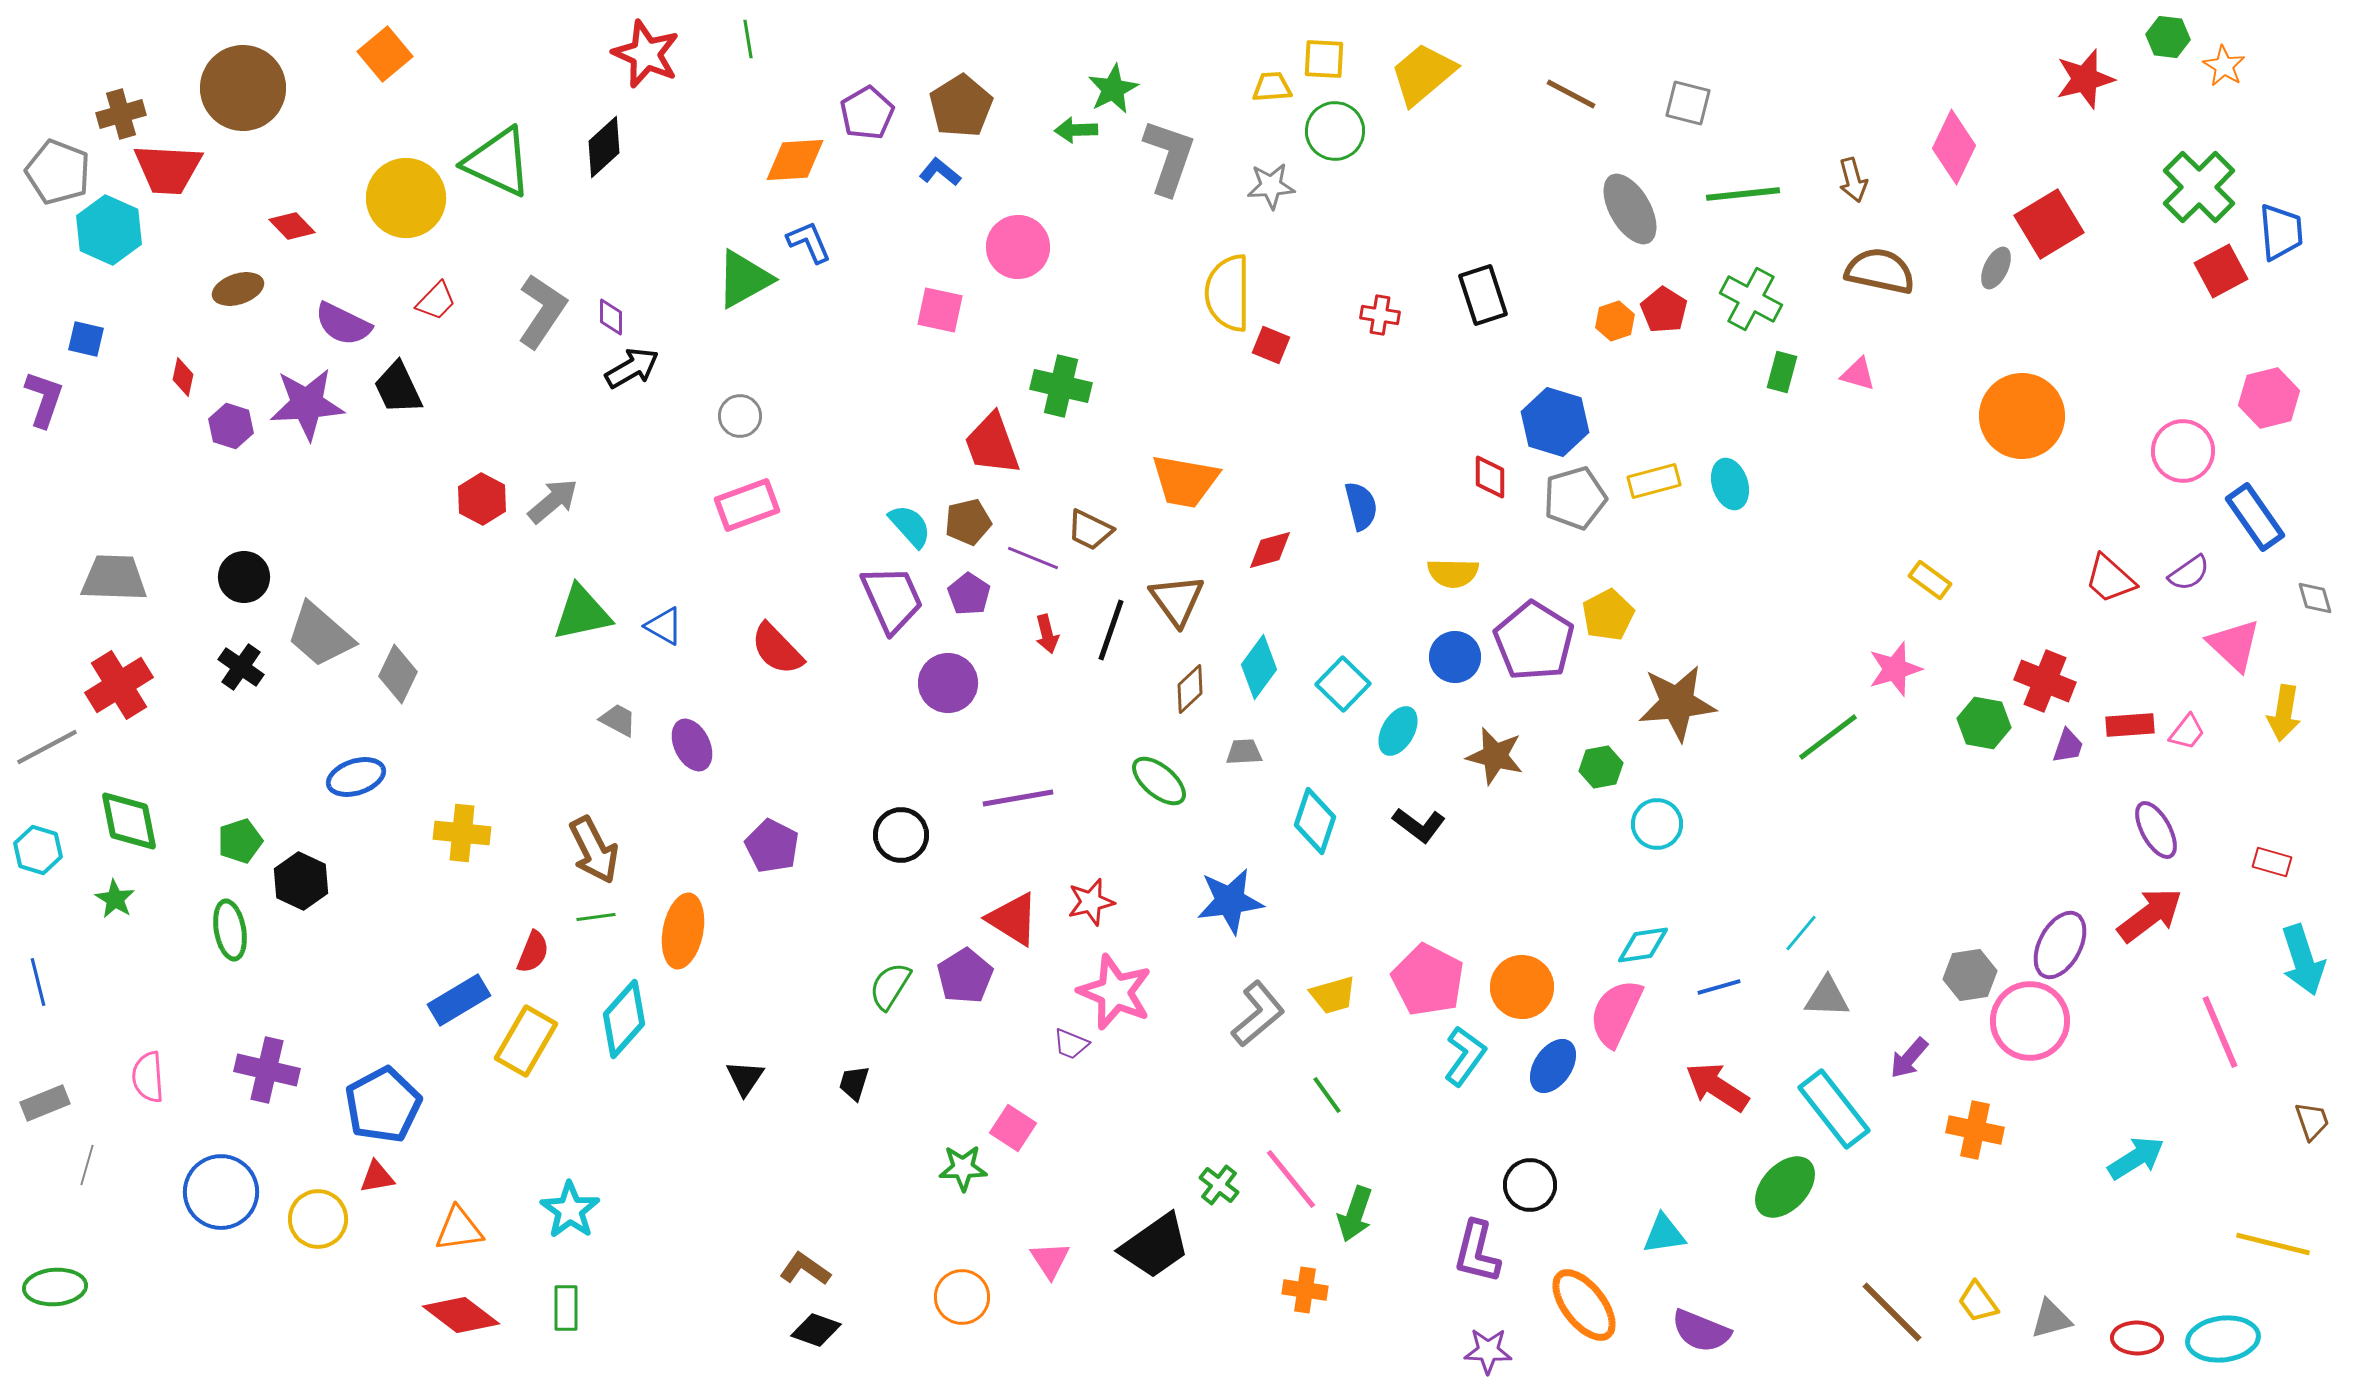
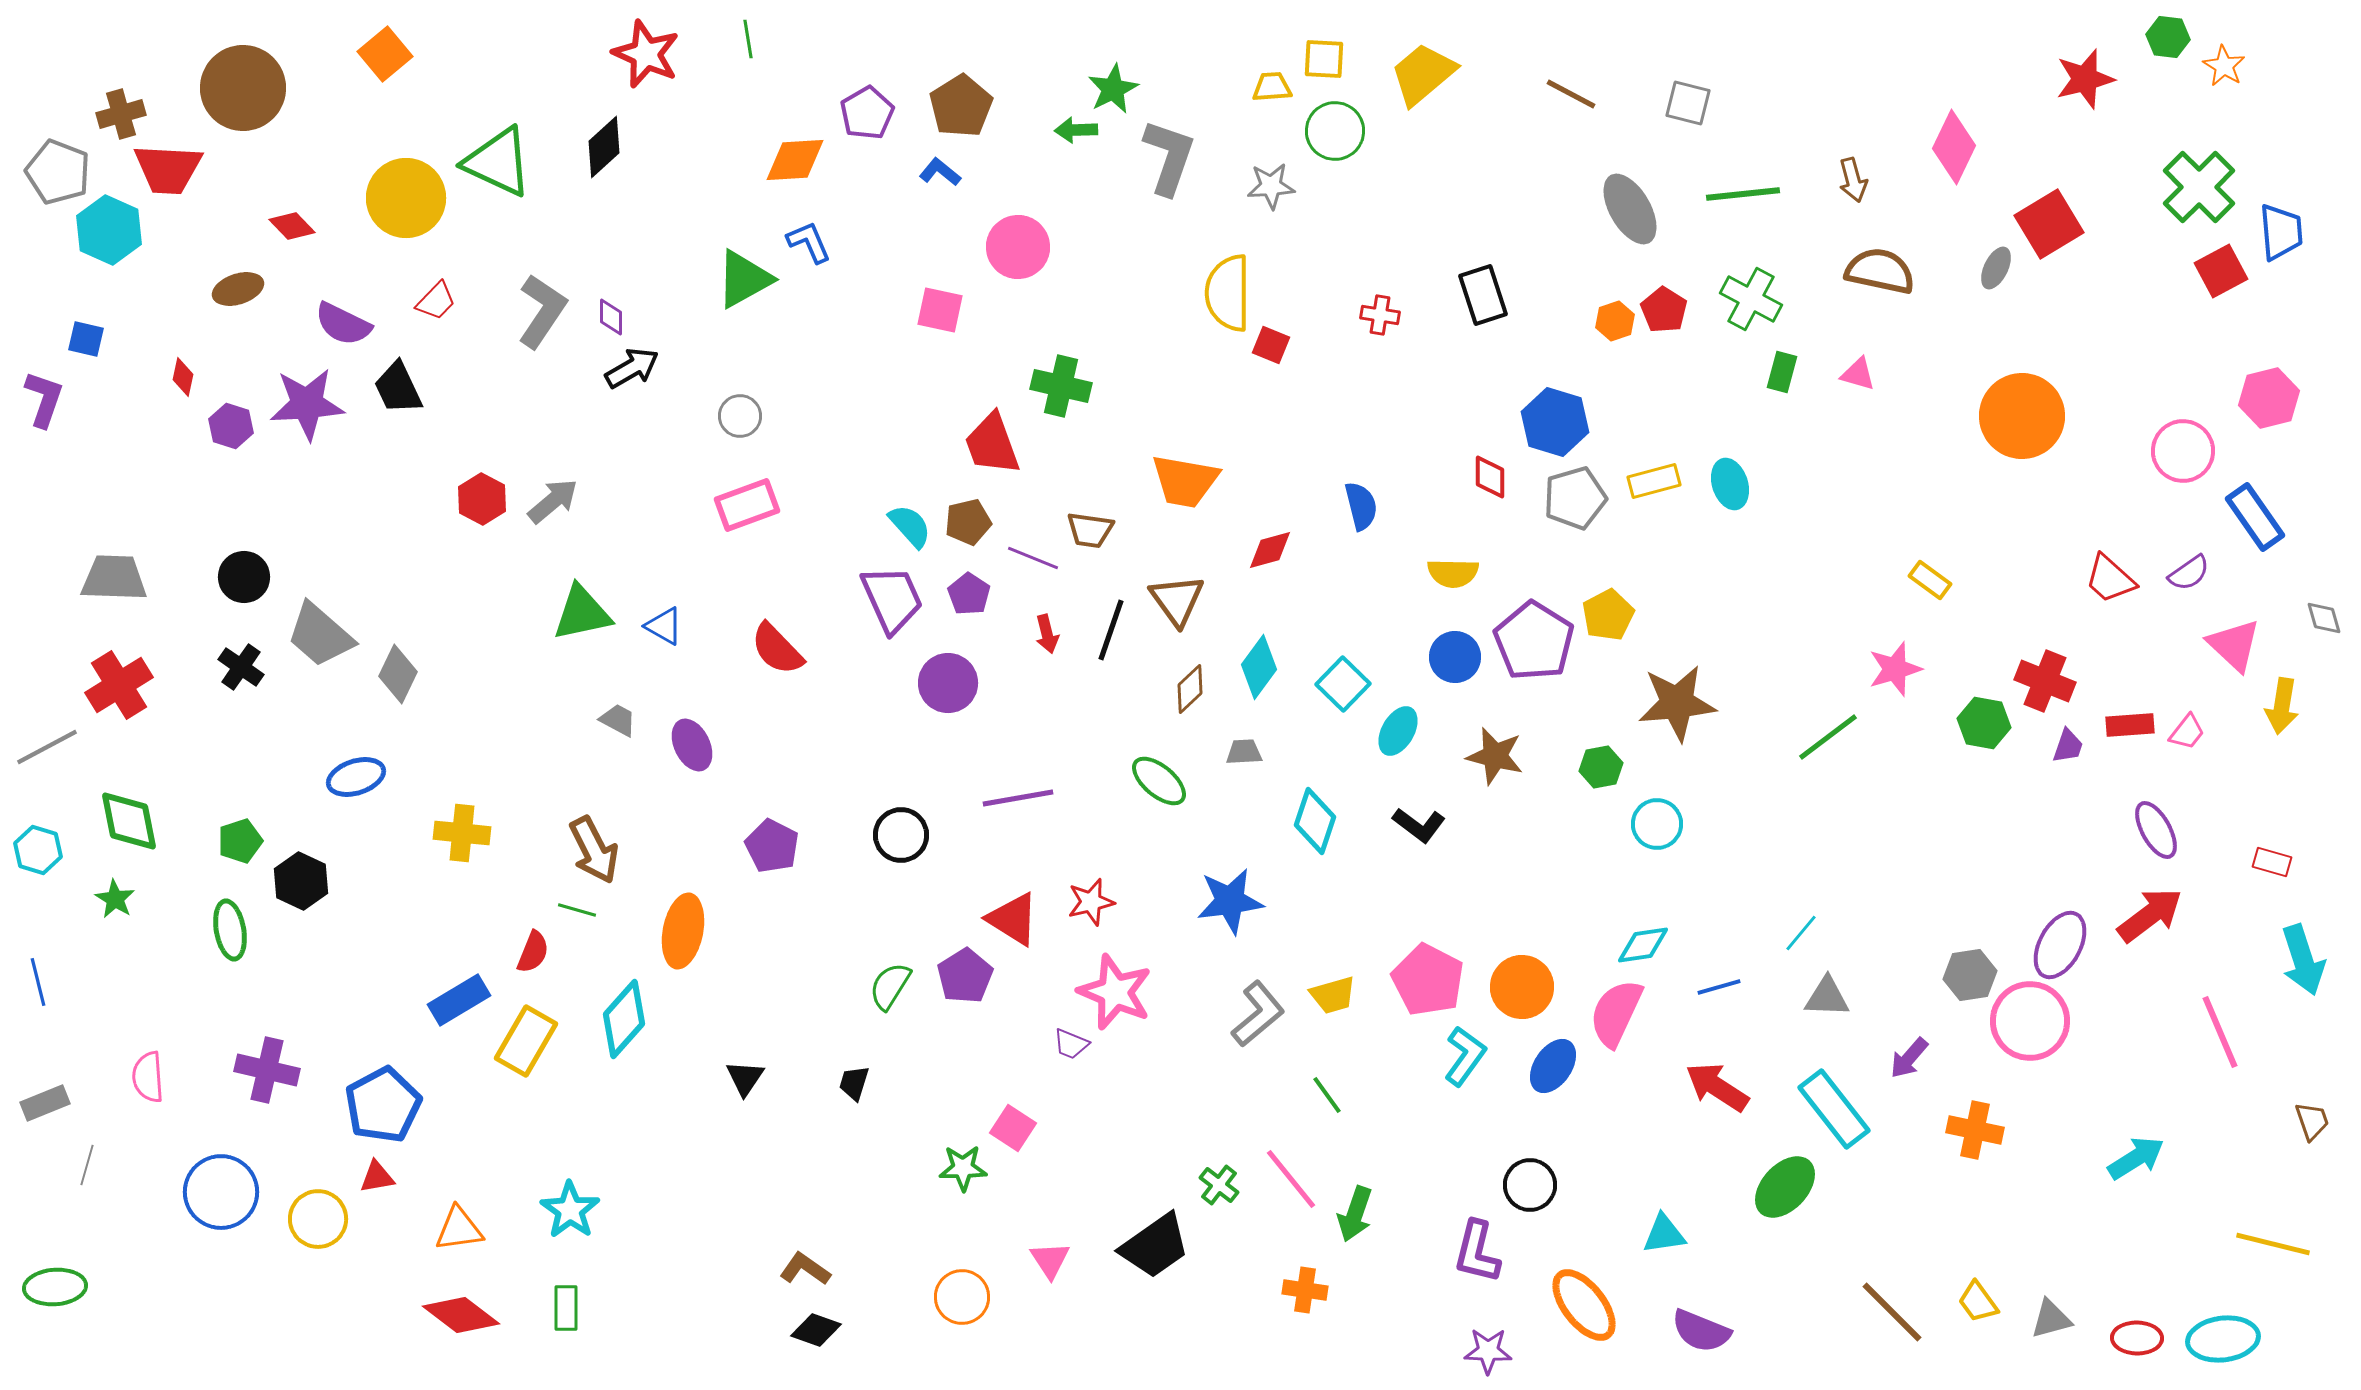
brown trapezoid at (1090, 530): rotated 18 degrees counterclockwise
gray diamond at (2315, 598): moved 9 px right, 20 px down
yellow arrow at (2284, 713): moved 2 px left, 7 px up
green line at (596, 917): moved 19 px left, 7 px up; rotated 24 degrees clockwise
